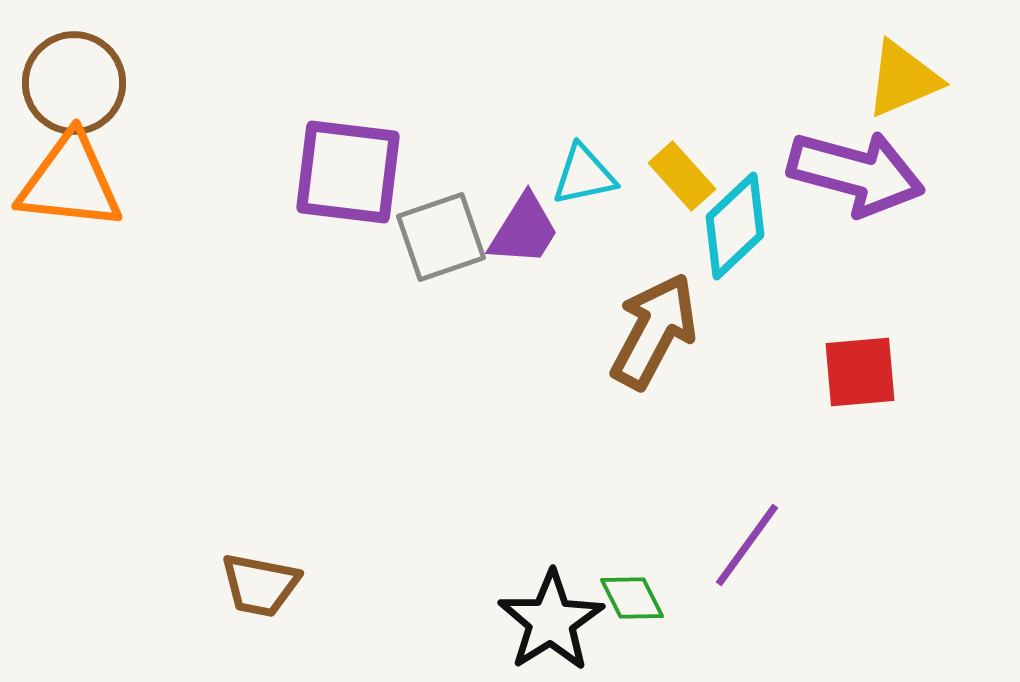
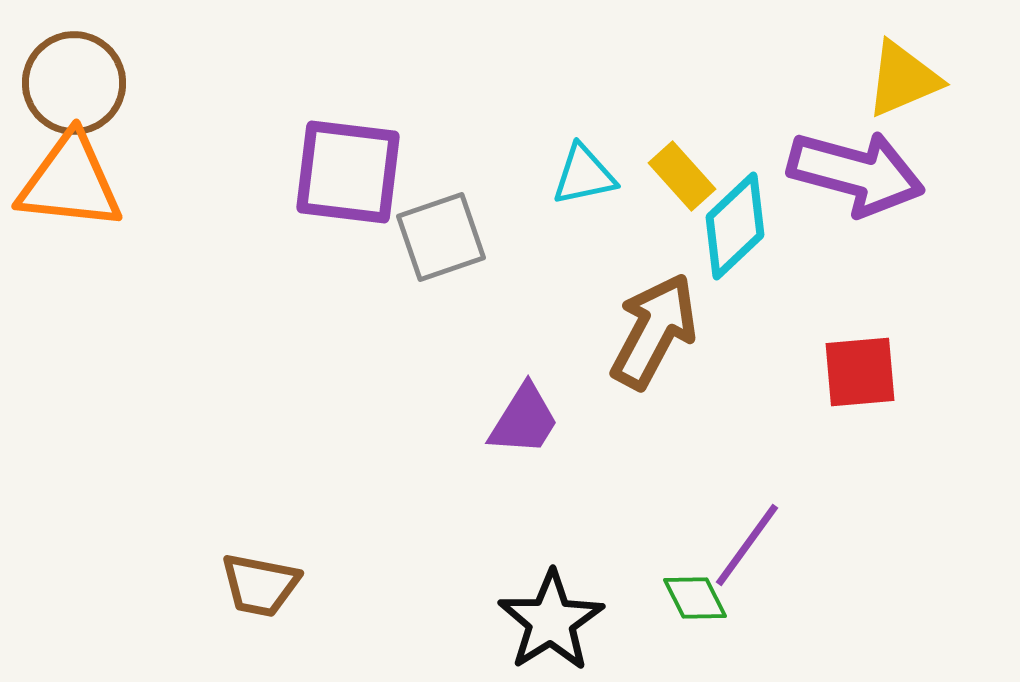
purple trapezoid: moved 190 px down
green diamond: moved 63 px right
